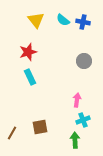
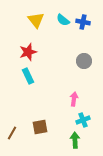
cyan rectangle: moved 2 px left, 1 px up
pink arrow: moved 3 px left, 1 px up
